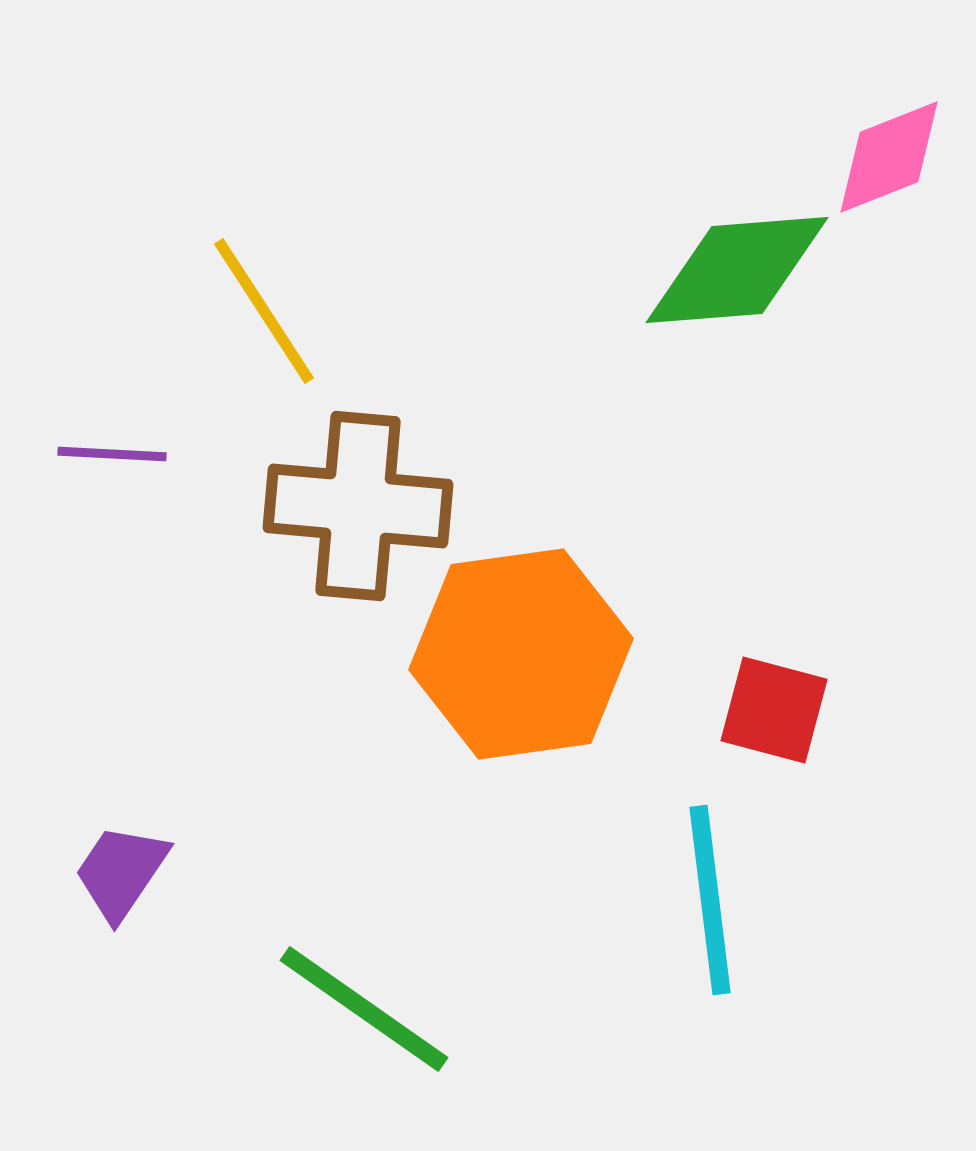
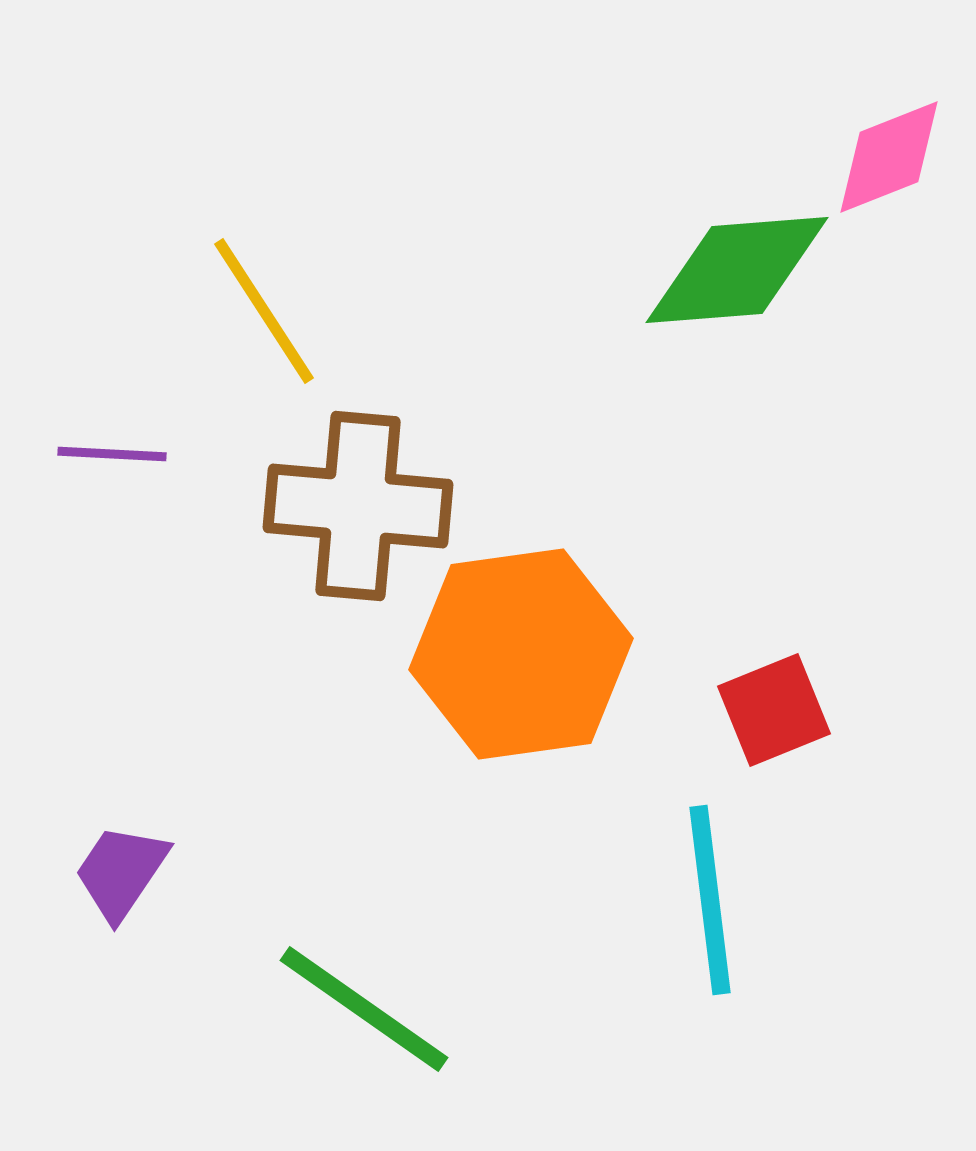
red square: rotated 37 degrees counterclockwise
